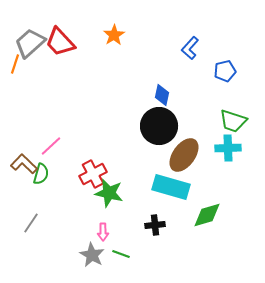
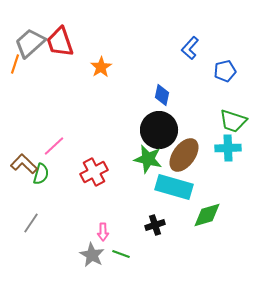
orange star: moved 13 px left, 32 px down
red trapezoid: rotated 24 degrees clockwise
black circle: moved 4 px down
pink line: moved 3 px right
red cross: moved 1 px right, 2 px up
cyan rectangle: moved 3 px right
green star: moved 39 px right, 34 px up
black cross: rotated 12 degrees counterclockwise
